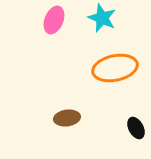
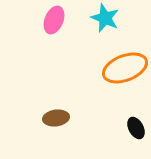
cyan star: moved 3 px right
orange ellipse: moved 10 px right; rotated 9 degrees counterclockwise
brown ellipse: moved 11 px left
